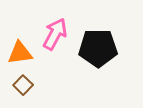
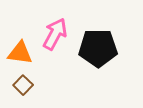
orange triangle: rotated 16 degrees clockwise
